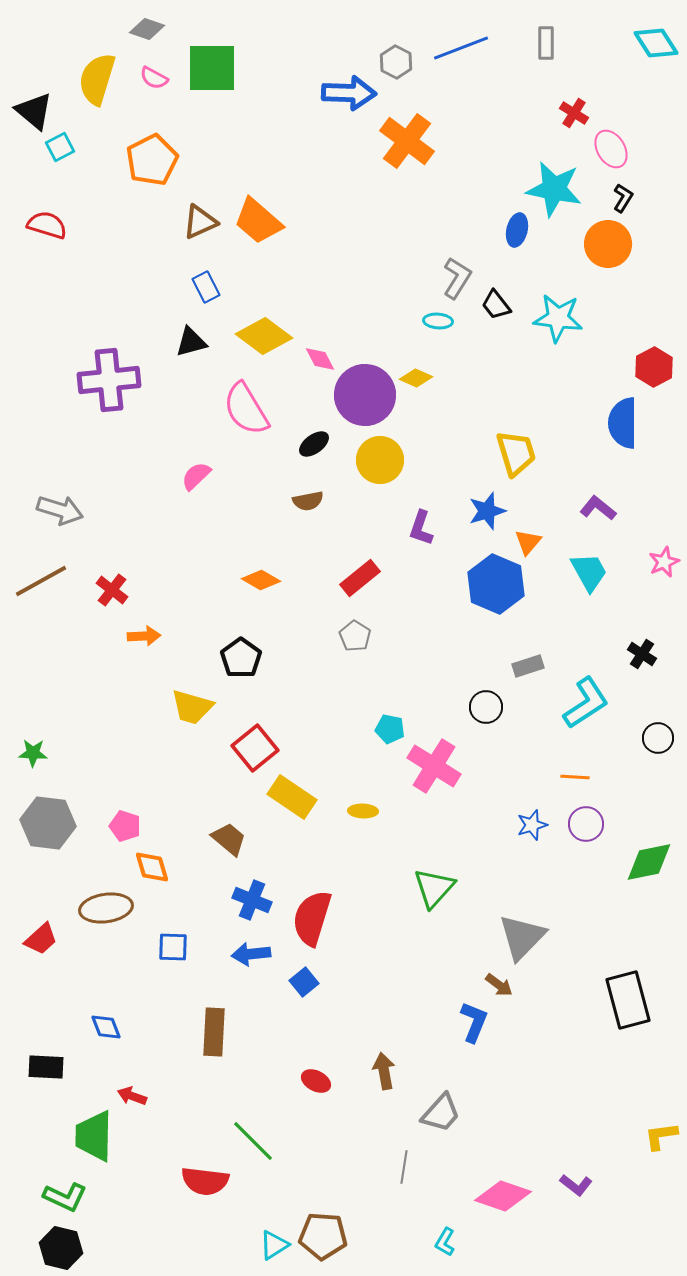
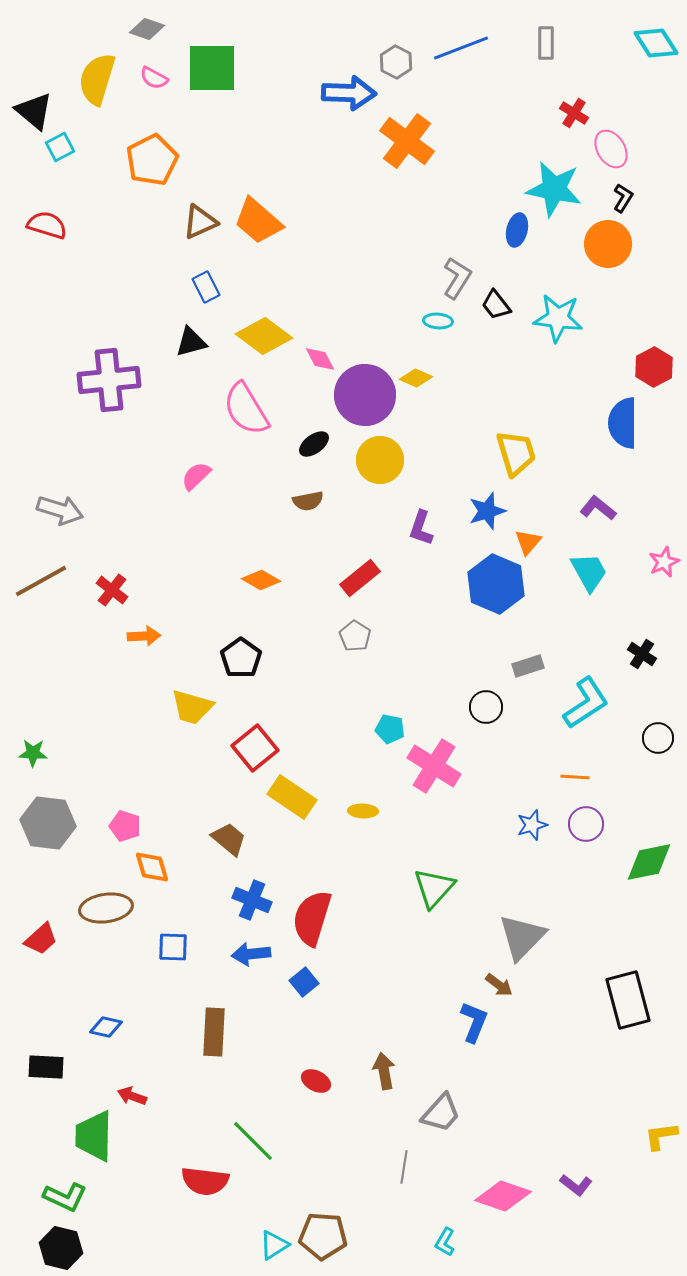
blue diamond at (106, 1027): rotated 56 degrees counterclockwise
